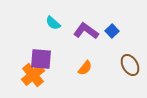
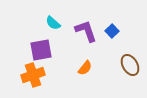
purple L-shape: rotated 35 degrees clockwise
purple square: moved 9 px up; rotated 15 degrees counterclockwise
orange cross: rotated 20 degrees clockwise
